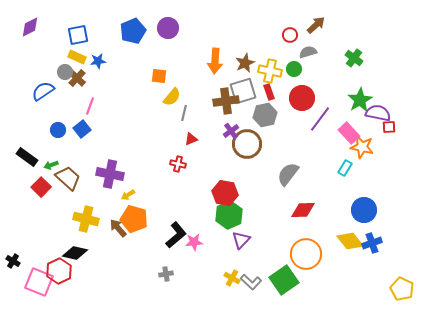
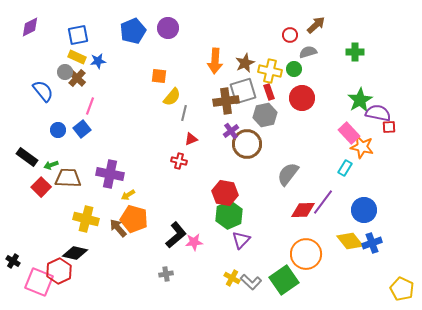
green cross at (354, 58): moved 1 px right, 6 px up; rotated 36 degrees counterclockwise
blue semicircle at (43, 91): rotated 85 degrees clockwise
purple line at (320, 119): moved 3 px right, 83 px down
red cross at (178, 164): moved 1 px right, 3 px up
brown trapezoid at (68, 178): rotated 40 degrees counterclockwise
